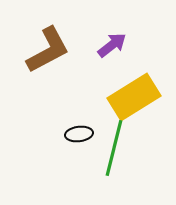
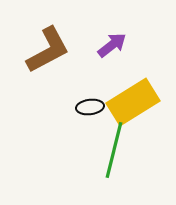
yellow rectangle: moved 1 px left, 5 px down
black ellipse: moved 11 px right, 27 px up
green line: moved 2 px down
